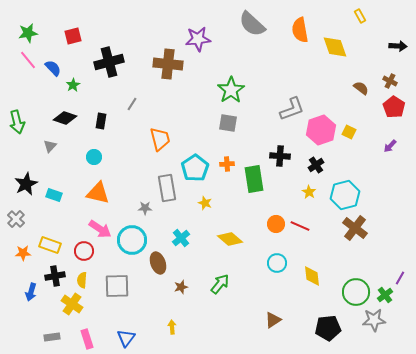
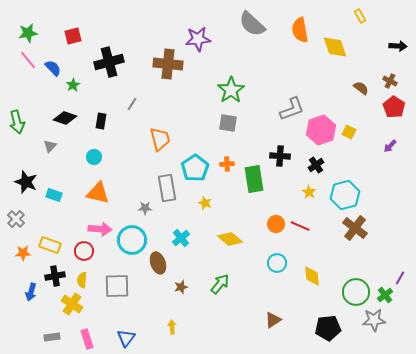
black star at (26, 184): moved 2 px up; rotated 25 degrees counterclockwise
pink arrow at (100, 229): rotated 30 degrees counterclockwise
